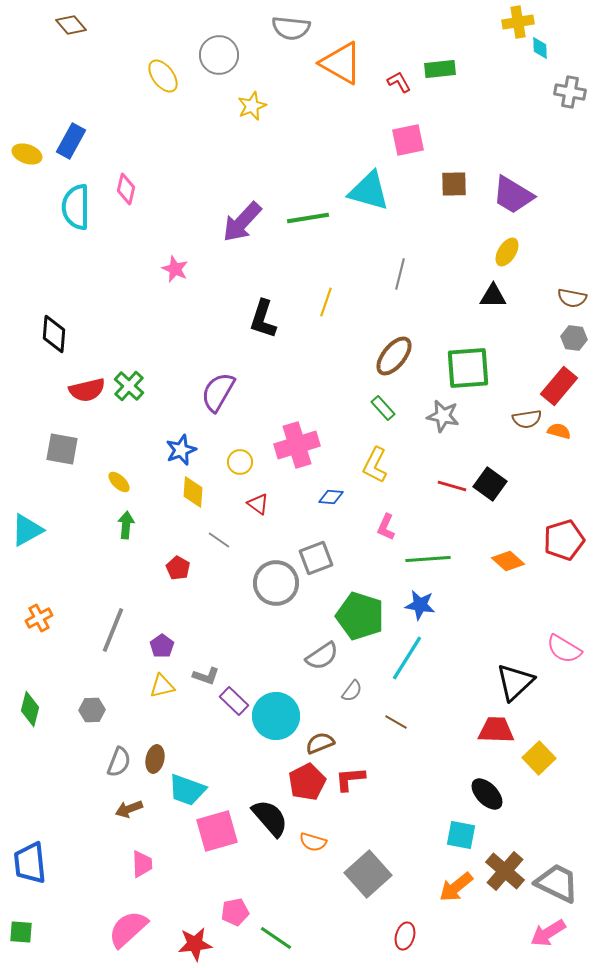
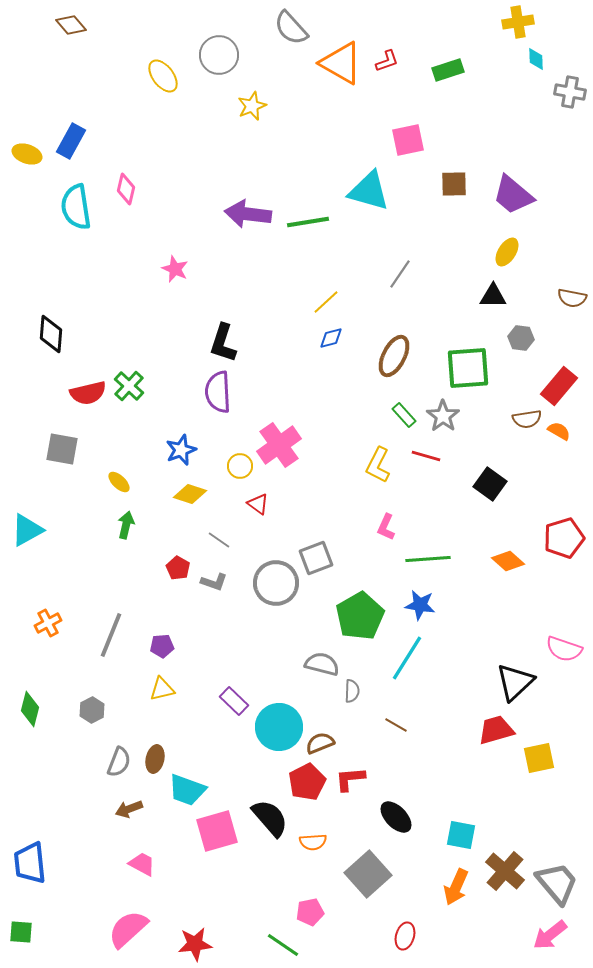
gray semicircle at (291, 28): rotated 42 degrees clockwise
cyan diamond at (540, 48): moved 4 px left, 11 px down
green rectangle at (440, 69): moved 8 px right, 1 px down; rotated 12 degrees counterclockwise
red L-shape at (399, 82): moved 12 px left, 21 px up; rotated 100 degrees clockwise
purple trapezoid at (513, 195): rotated 9 degrees clockwise
cyan semicircle at (76, 207): rotated 9 degrees counterclockwise
green line at (308, 218): moved 4 px down
purple arrow at (242, 222): moved 6 px right, 8 px up; rotated 54 degrees clockwise
gray line at (400, 274): rotated 20 degrees clockwise
yellow line at (326, 302): rotated 28 degrees clockwise
black L-shape at (263, 319): moved 40 px left, 24 px down
black diamond at (54, 334): moved 3 px left
gray hexagon at (574, 338): moved 53 px left
brown ellipse at (394, 356): rotated 12 degrees counterclockwise
red semicircle at (87, 390): moved 1 px right, 3 px down
purple semicircle at (218, 392): rotated 33 degrees counterclockwise
green rectangle at (383, 408): moved 21 px right, 7 px down
gray star at (443, 416): rotated 24 degrees clockwise
orange semicircle at (559, 431): rotated 15 degrees clockwise
pink cross at (297, 445): moved 18 px left; rotated 18 degrees counterclockwise
yellow circle at (240, 462): moved 4 px down
yellow L-shape at (375, 465): moved 3 px right
red line at (452, 486): moved 26 px left, 30 px up
yellow diamond at (193, 492): moved 3 px left, 2 px down; rotated 76 degrees counterclockwise
blue diamond at (331, 497): moved 159 px up; rotated 20 degrees counterclockwise
green arrow at (126, 525): rotated 8 degrees clockwise
red pentagon at (564, 540): moved 2 px up
green pentagon at (360, 616): rotated 24 degrees clockwise
orange cross at (39, 618): moved 9 px right, 5 px down
gray line at (113, 630): moved 2 px left, 5 px down
purple pentagon at (162, 646): rotated 30 degrees clockwise
pink semicircle at (564, 649): rotated 12 degrees counterclockwise
gray semicircle at (322, 656): moved 8 px down; rotated 132 degrees counterclockwise
gray L-shape at (206, 676): moved 8 px right, 94 px up
yellow triangle at (162, 686): moved 3 px down
gray semicircle at (352, 691): rotated 35 degrees counterclockwise
gray hexagon at (92, 710): rotated 25 degrees counterclockwise
cyan circle at (276, 716): moved 3 px right, 11 px down
brown line at (396, 722): moved 3 px down
red trapezoid at (496, 730): rotated 18 degrees counterclockwise
yellow square at (539, 758): rotated 32 degrees clockwise
black ellipse at (487, 794): moved 91 px left, 23 px down
orange semicircle at (313, 842): rotated 20 degrees counterclockwise
pink trapezoid at (142, 864): rotated 60 degrees counterclockwise
gray trapezoid at (557, 883): rotated 24 degrees clockwise
orange arrow at (456, 887): rotated 27 degrees counterclockwise
pink pentagon at (235, 912): moved 75 px right
pink arrow at (548, 933): moved 2 px right, 2 px down; rotated 6 degrees counterclockwise
green line at (276, 938): moved 7 px right, 7 px down
